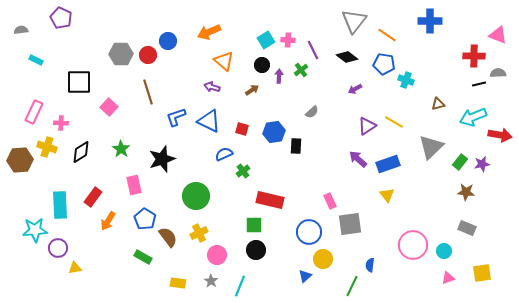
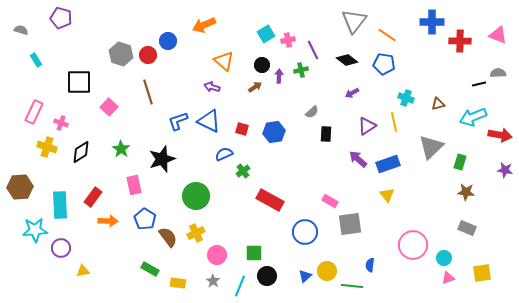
purple pentagon at (61, 18): rotated 10 degrees counterclockwise
blue cross at (430, 21): moved 2 px right, 1 px down
gray semicircle at (21, 30): rotated 24 degrees clockwise
orange arrow at (209, 32): moved 5 px left, 7 px up
cyan square at (266, 40): moved 6 px up
pink cross at (288, 40): rotated 16 degrees counterclockwise
gray hexagon at (121, 54): rotated 20 degrees clockwise
red cross at (474, 56): moved 14 px left, 15 px up
black diamond at (347, 57): moved 3 px down
cyan rectangle at (36, 60): rotated 32 degrees clockwise
green cross at (301, 70): rotated 24 degrees clockwise
cyan cross at (406, 80): moved 18 px down
purple arrow at (355, 89): moved 3 px left, 4 px down
brown arrow at (252, 90): moved 3 px right, 3 px up
blue L-shape at (176, 117): moved 2 px right, 4 px down
yellow line at (394, 122): rotated 48 degrees clockwise
pink cross at (61, 123): rotated 16 degrees clockwise
black rectangle at (296, 146): moved 30 px right, 12 px up
brown hexagon at (20, 160): moved 27 px down
green rectangle at (460, 162): rotated 21 degrees counterclockwise
purple star at (482, 164): moved 23 px right, 6 px down; rotated 21 degrees clockwise
red rectangle at (270, 200): rotated 16 degrees clockwise
pink rectangle at (330, 201): rotated 35 degrees counterclockwise
orange arrow at (108, 221): rotated 120 degrees counterclockwise
green square at (254, 225): moved 28 px down
blue circle at (309, 232): moved 4 px left
yellow cross at (199, 233): moved 3 px left
purple circle at (58, 248): moved 3 px right
black circle at (256, 250): moved 11 px right, 26 px down
cyan circle at (444, 251): moved 7 px down
green rectangle at (143, 257): moved 7 px right, 12 px down
yellow circle at (323, 259): moved 4 px right, 12 px down
yellow triangle at (75, 268): moved 8 px right, 3 px down
gray star at (211, 281): moved 2 px right
green line at (352, 286): rotated 70 degrees clockwise
